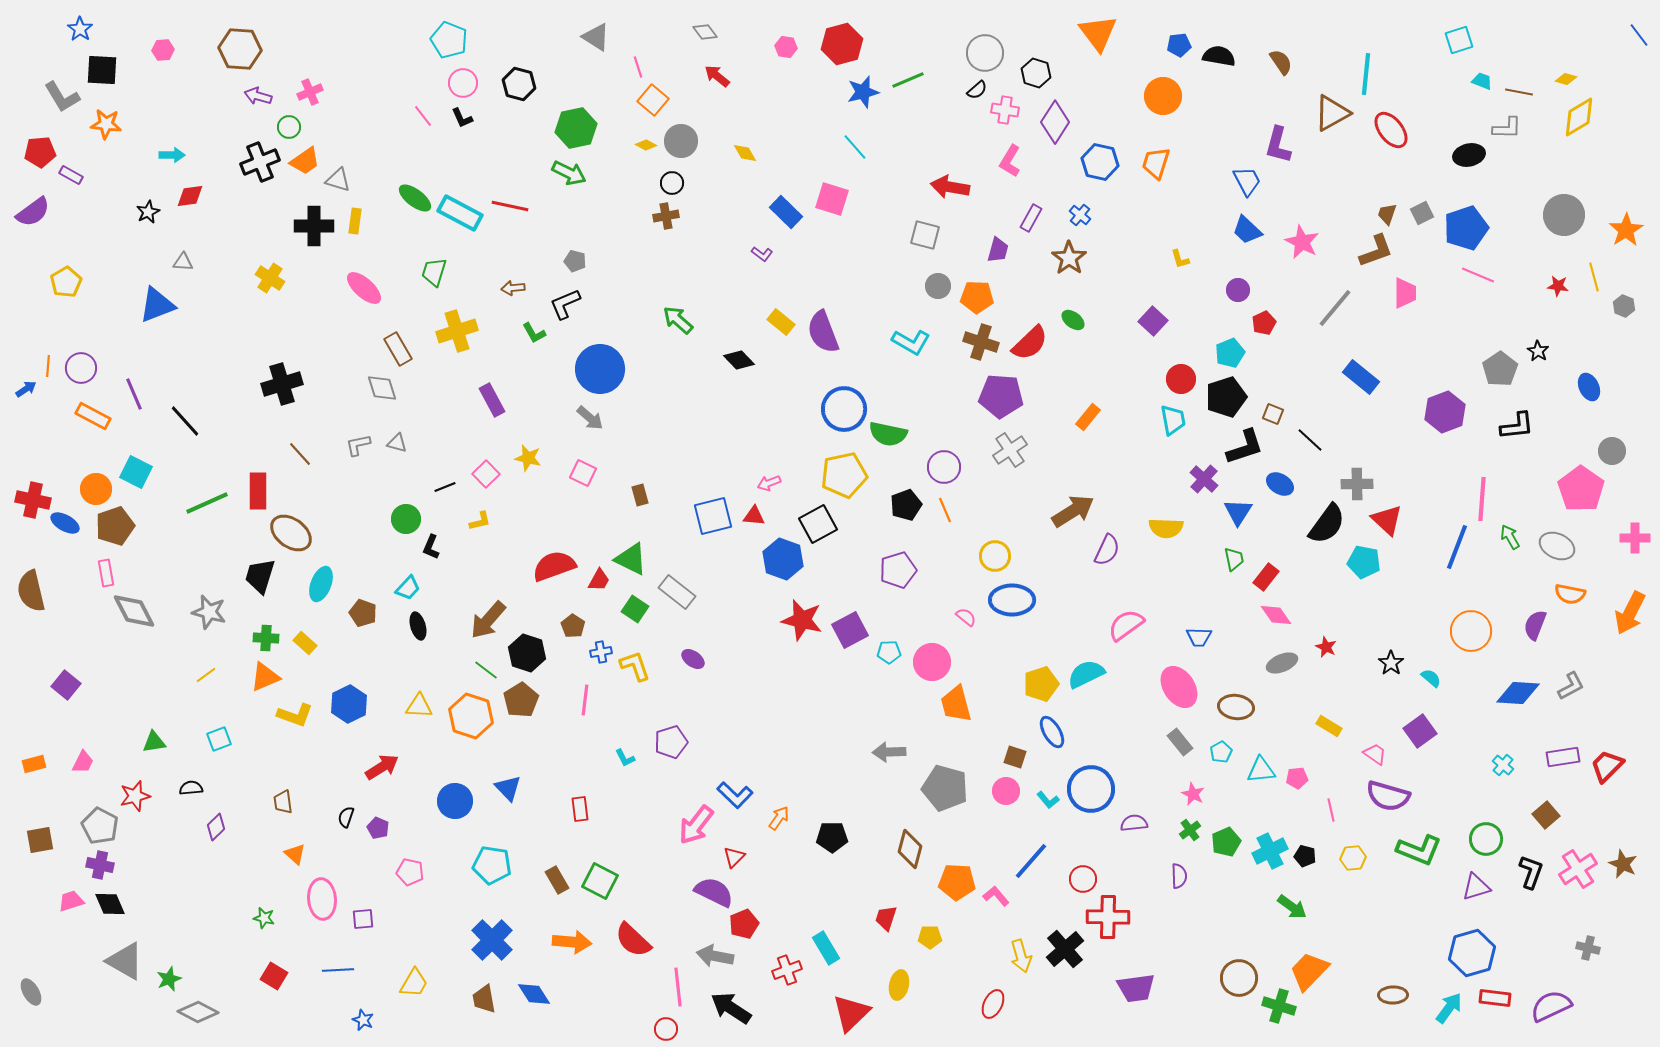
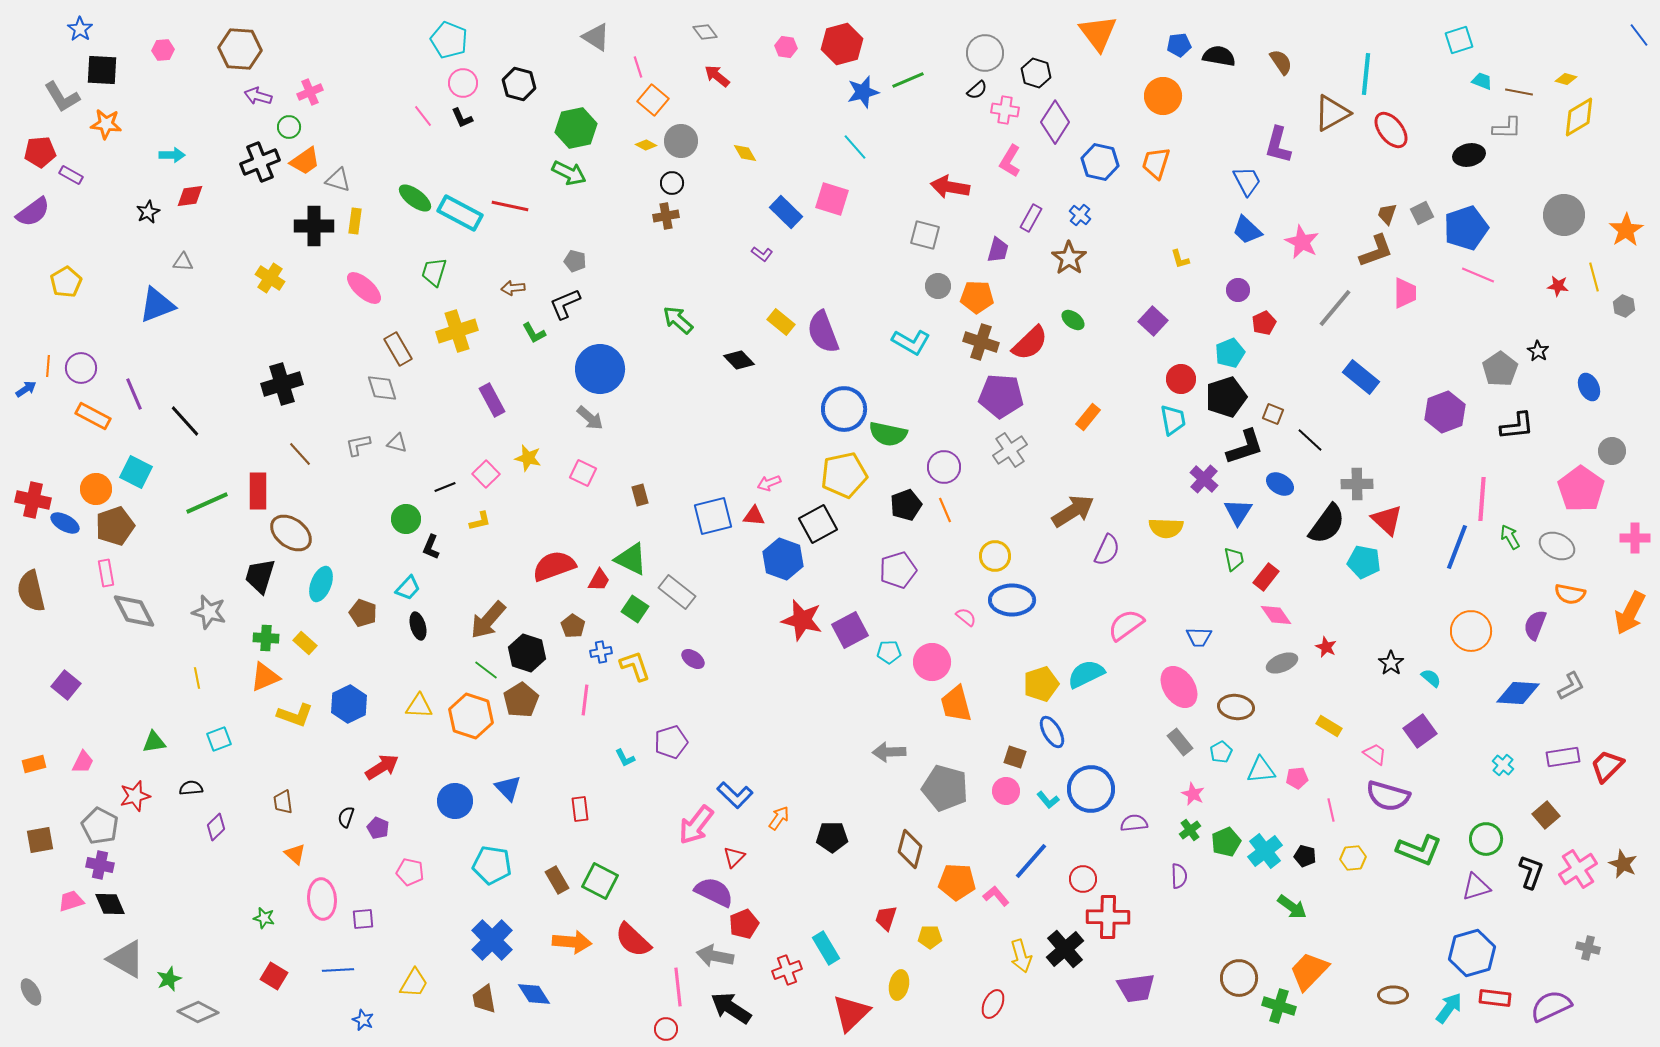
yellow line at (206, 675): moved 9 px left, 3 px down; rotated 65 degrees counterclockwise
cyan cross at (1270, 851): moved 5 px left; rotated 12 degrees counterclockwise
gray triangle at (125, 961): moved 1 px right, 2 px up
